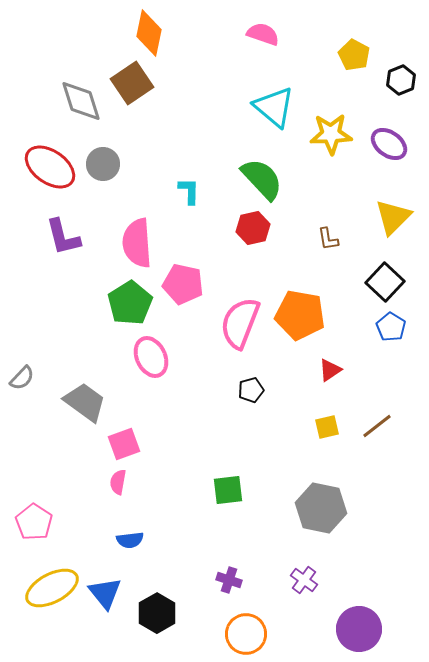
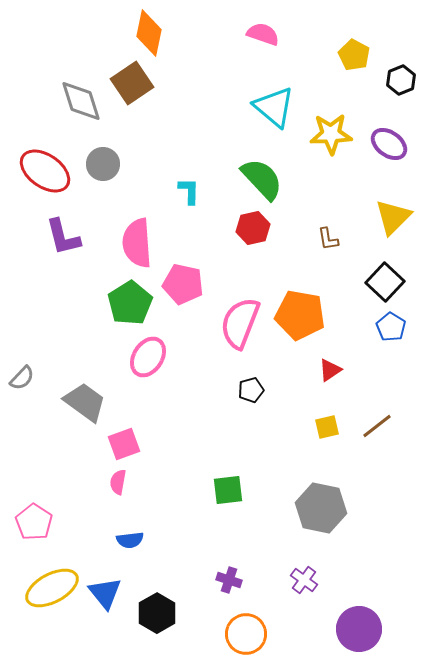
red ellipse at (50, 167): moved 5 px left, 4 px down
pink ellipse at (151, 357): moved 3 px left; rotated 57 degrees clockwise
